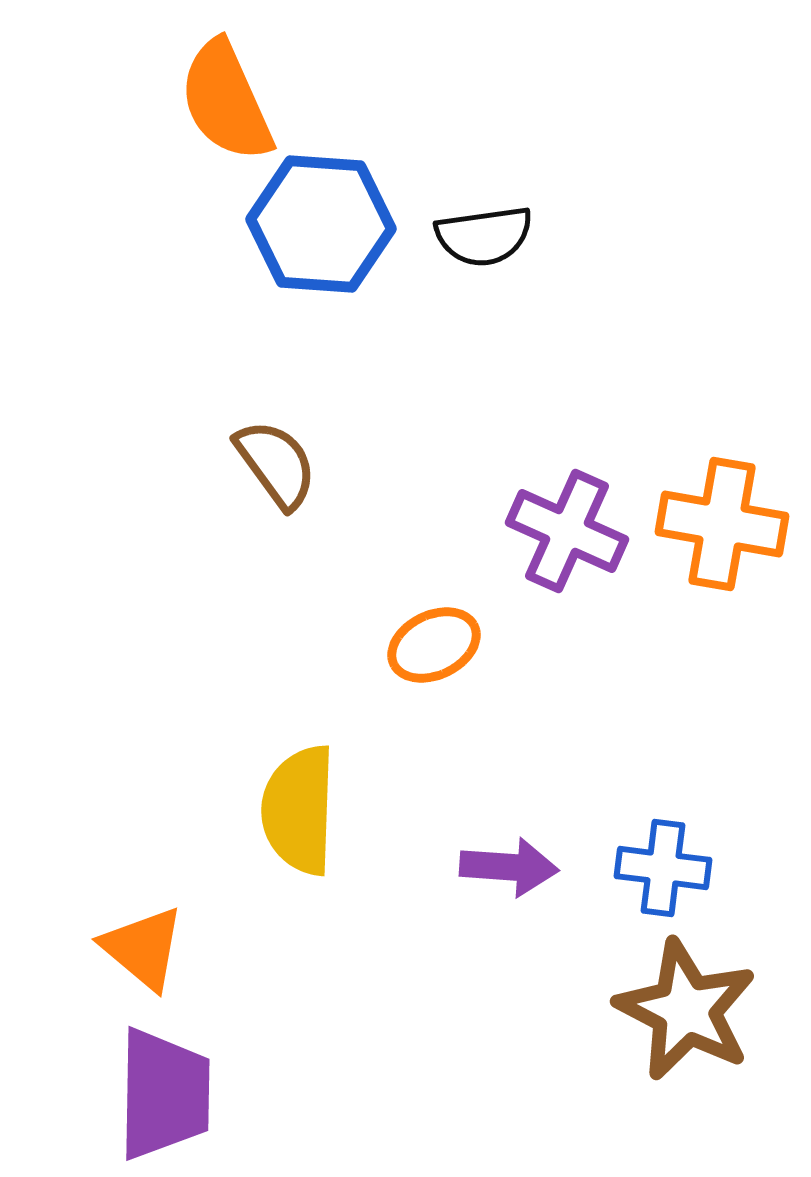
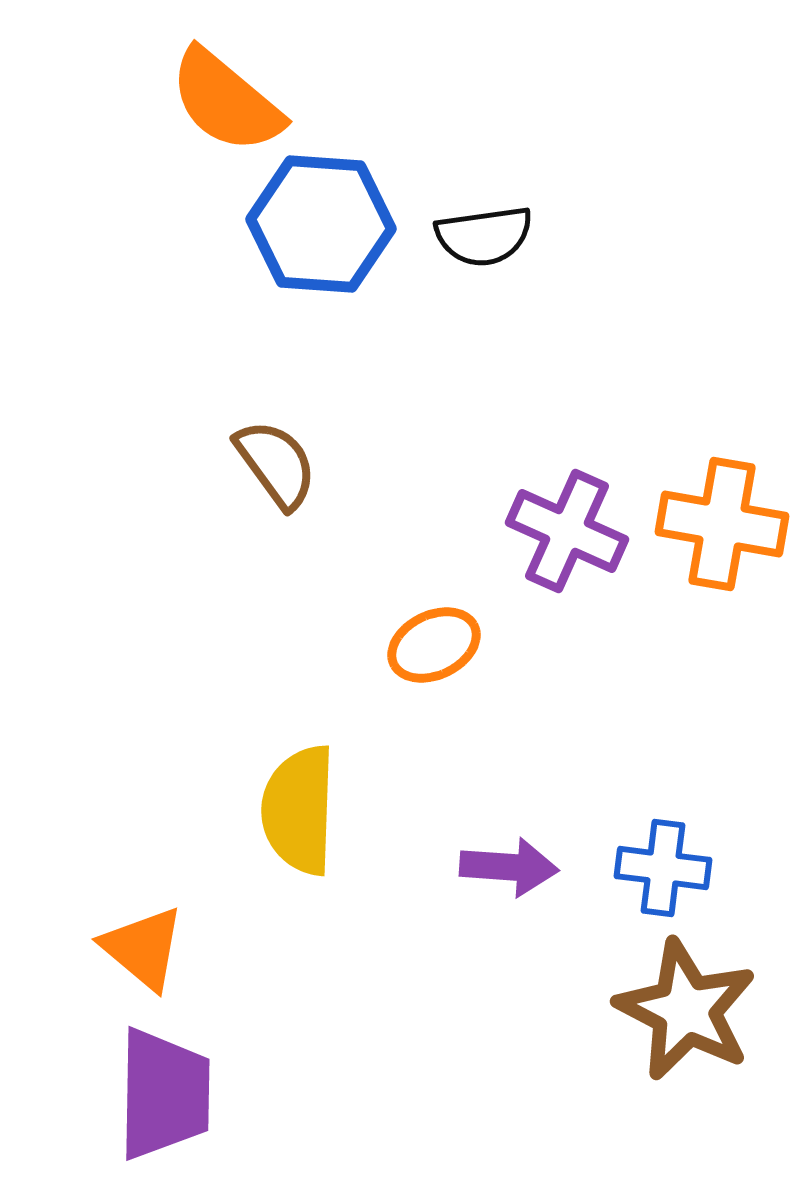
orange semicircle: rotated 26 degrees counterclockwise
